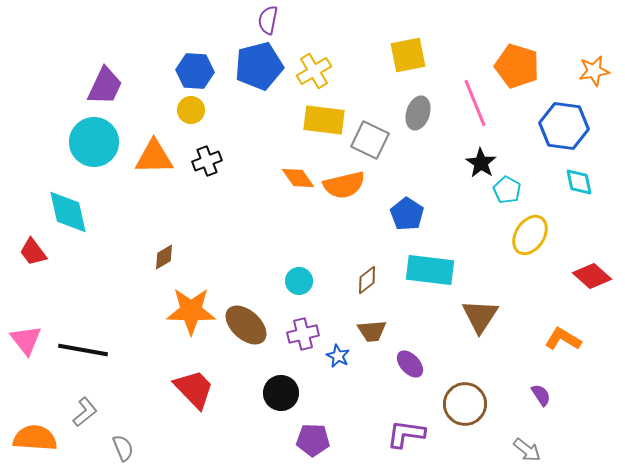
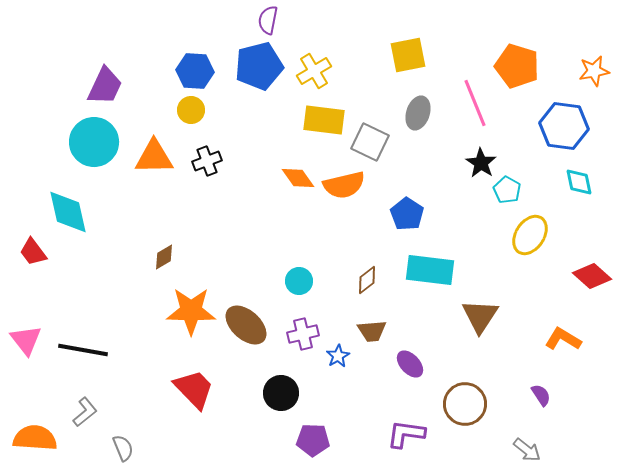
gray square at (370, 140): moved 2 px down
blue star at (338, 356): rotated 15 degrees clockwise
